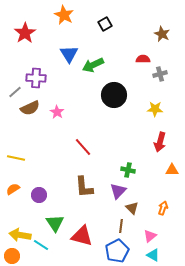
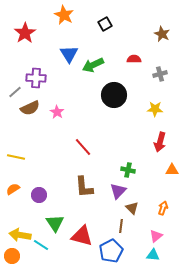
red semicircle: moved 9 px left
yellow line: moved 1 px up
pink triangle: moved 6 px right
blue pentagon: moved 6 px left
cyan triangle: rotated 24 degrees counterclockwise
